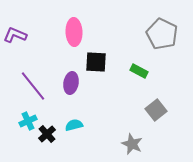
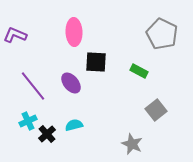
purple ellipse: rotated 50 degrees counterclockwise
